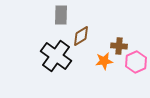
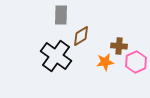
orange star: moved 1 px right, 1 px down
